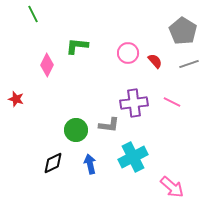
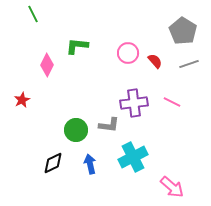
red star: moved 6 px right, 1 px down; rotated 28 degrees clockwise
